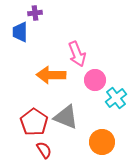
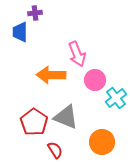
red semicircle: moved 11 px right
